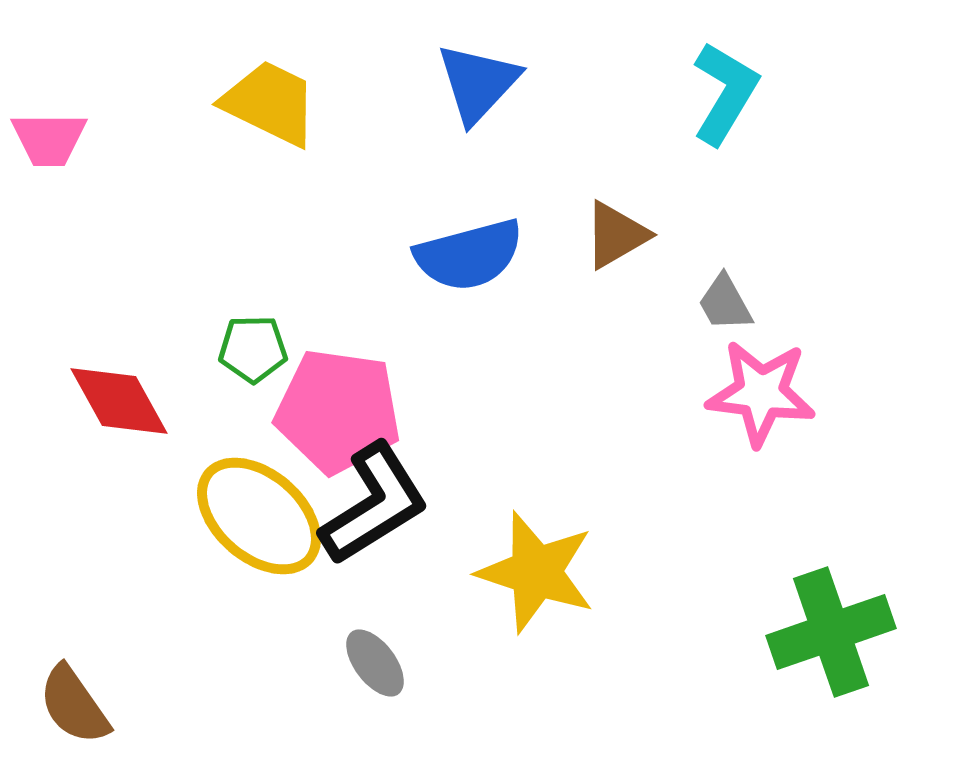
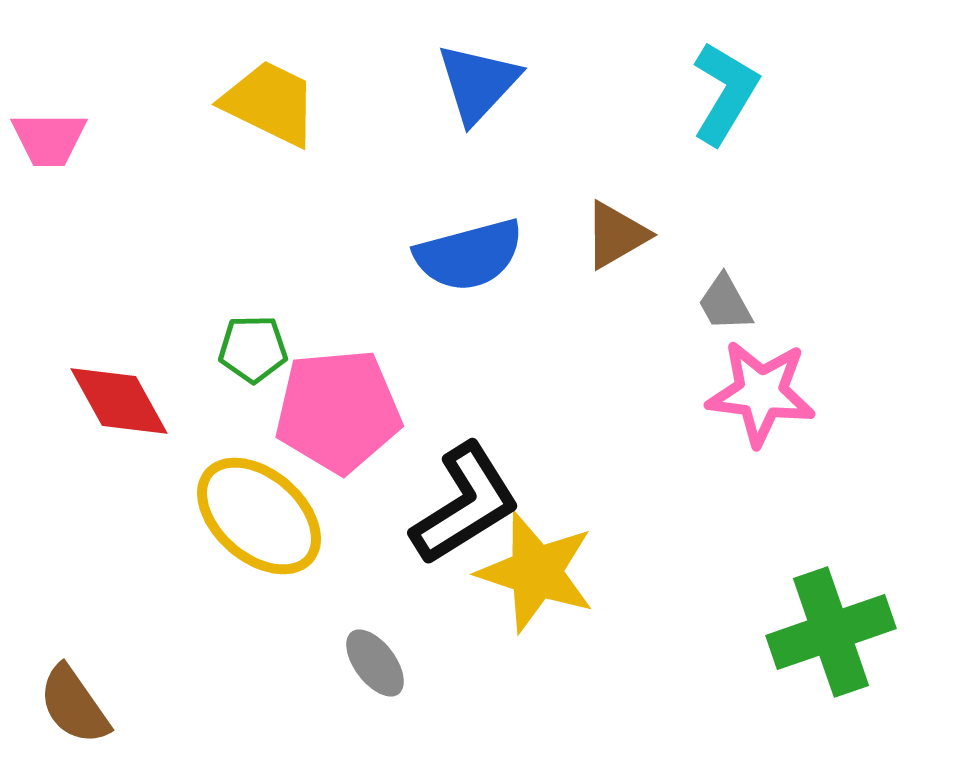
pink pentagon: rotated 13 degrees counterclockwise
black L-shape: moved 91 px right
